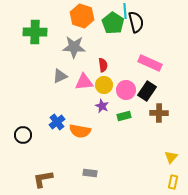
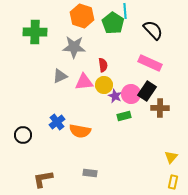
black semicircle: moved 17 px right, 8 px down; rotated 30 degrees counterclockwise
pink circle: moved 5 px right, 4 px down
purple star: moved 13 px right, 10 px up
brown cross: moved 1 px right, 5 px up
